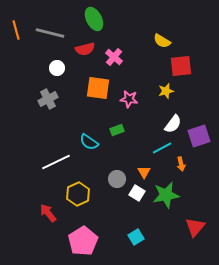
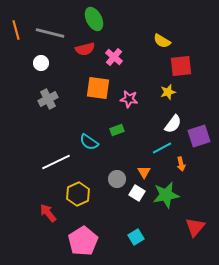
white circle: moved 16 px left, 5 px up
yellow star: moved 2 px right, 1 px down
